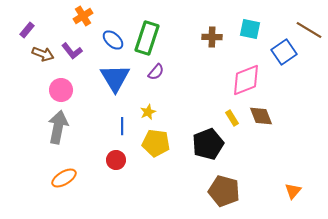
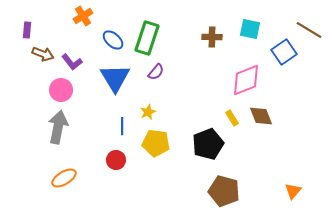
purple rectangle: rotated 35 degrees counterclockwise
purple L-shape: moved 11 px down
